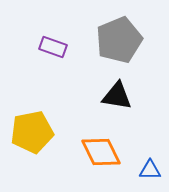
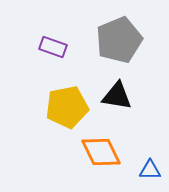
yellow pentagon: moved 35 px right, 25 px up
